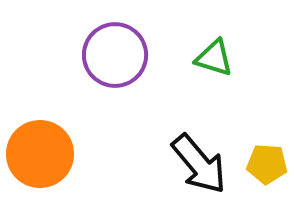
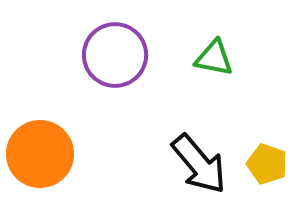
green triangle: rotated 6 degrees counterclockwise
yellow pentagon: rotated 15 degrees clockwise
